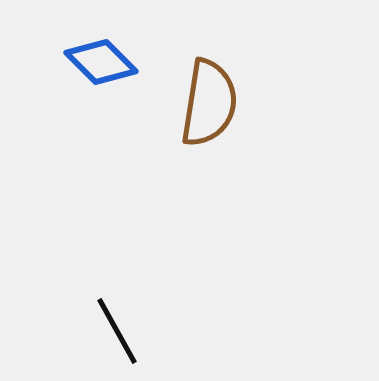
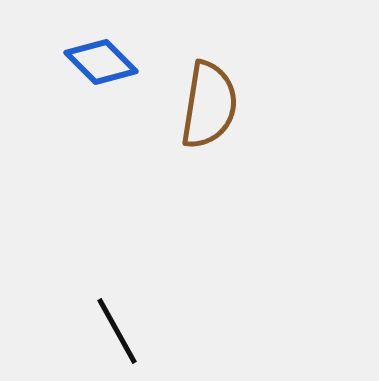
brown semicircle: moved 2 px down
